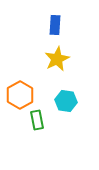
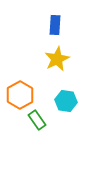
green rectangle: rotated 24 degrees counterclockwise
